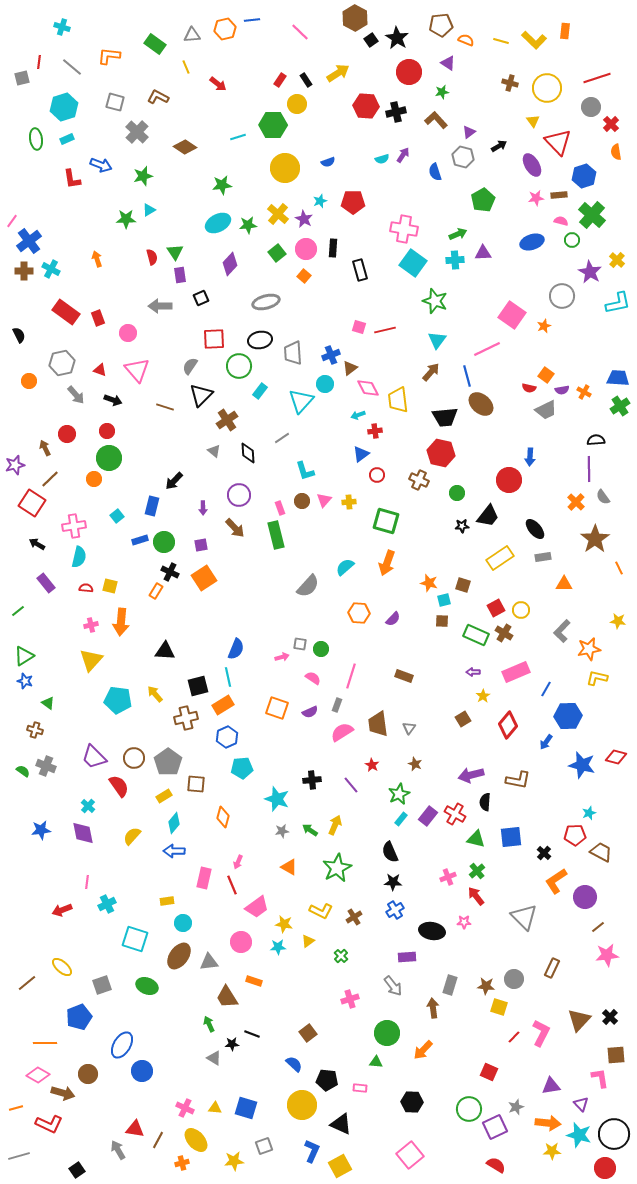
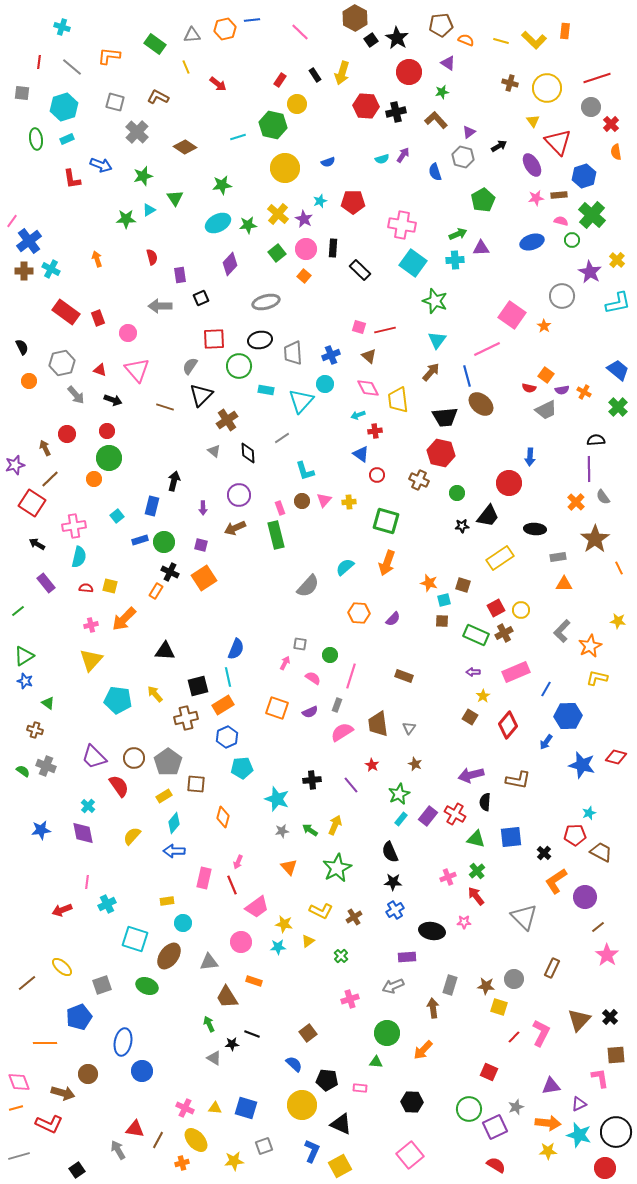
yellow arrow at (338, 73): moved 4 px right; rotated 140 degrees clockwise
gray square at (22, 78): moved 15 px down; rotated 21 degrees clockwise
black rectangle at (306, 80): moved 9 px right, 5 px up
green hexagon at (273, 125): rotated 12 degrees clockwise
pink cross at (404, 229): moved 2 px left, 4 px up
green triangle at (175, 252): moved 54 px up
purple triangle at (483, 253): moved 2 px left, 5 px up
black rectangle at (360, 270): rotated 30 degrees counterclockwise
orange star at (544, 326): rotated 16 degrees counterclockwise
black semicircle at (19, 335): moved 3 px right, 12 px down
brown triangle at (350, 368): moved 19 px right, 12 px up; rotated 42 degrees counterclockwise
blue trapezoid at (618, 378): moved 8 px up; rotated 35 degrees clockwise
cyan rectangle at (260, 391): moved 6 px right, 1 px up; rotated 63 degrees clockwise
green cross at (620, 406): moved 2 px left, 1 px down; rotated 12 degrees counterclockwise
blue triangle at (361, 454): rotated 48 degrees counterclockwise
red circle at (509, 480): moved 3 px down
black arrow at (174, 481): rotated 150 degrees clockwise
brown arrow at (235, 528): rotated 110 degrees clockwise
black ellipse at (535, 529): rotated 45 degrees counterclockwise
purple square at (201, 545): rotated 24 degrees clockwise
gray rectangle at (543, 557): moved 15 px right
orange arrow at (121, 622): moved 3 px right, 3 px up; rotated 40 degrees clockwise
brown cross at (504, 633): rotated 30 degrees clockwise
green circle at (321, 649): moved 9 px right, 6 px down
orange star at (589, 649): moved 1 px right, 3 px up; rotated 15 degrees counterclockwise
pink arrow at (282, 657): moved 3 px right, 6 px down; rotated 48 degrees counterclockwise
brown square at (463, 719): moved 7 px right, 2 px up; rotated 28 degrees counterclockwise
orange triangle at (289, 867): rotated 18 degrees clockwise
pink star at (607, 955): rotated 30 degrees counterclockwise
brown ellipse at (179, 956): moved 10 px left
gray arrow at (393, 986): rotated 105 degrees clockwise
blue ellipse at (122, 1045): moved 1 px right, 3 px up; rotated 20 degrees counterclockwise
pink diamond at (38, 1075): moved 19 px left, 7 px down; rotated 40 degrees clockwise
purple triangle at (581, 1104): moved 2 px left; rotated 49 degrees clockwise
black circle at (614, 1134): moved 2 px right, 2 px up
yellow star at (552, 1151): moved 4 px left
